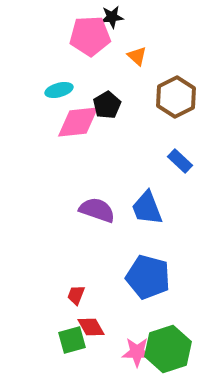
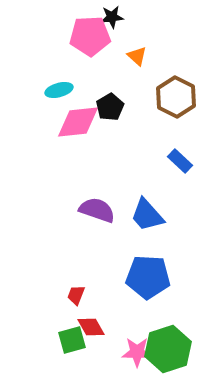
brown hexagon: rotated 6 degrees counterclockwise
black pentagon: moved 3 px right, 2 px down
blue trapezoid: moved 7 px down; rotated 21 degrees counterclockwise
blue pentagon: rotated 12 degrees counterclockwise
